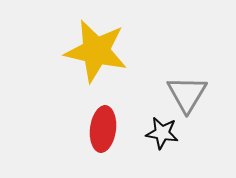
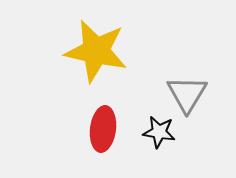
black star: moved 3 px left, 1 px up
